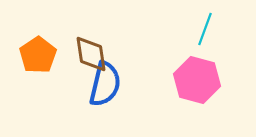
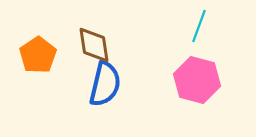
cyan line: moved 6 px left, 3 px up
brown diamond: moved 3 px right, 9 px up
